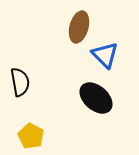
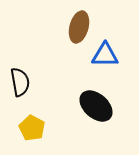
blue triangle: rotated 44 degrees counterclockwise
black ellipse: moved 8 px down
yellow pentagon: moved 1 px right, 8 px up
